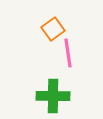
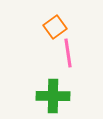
orange square: moved 2 px right, 2 px up
